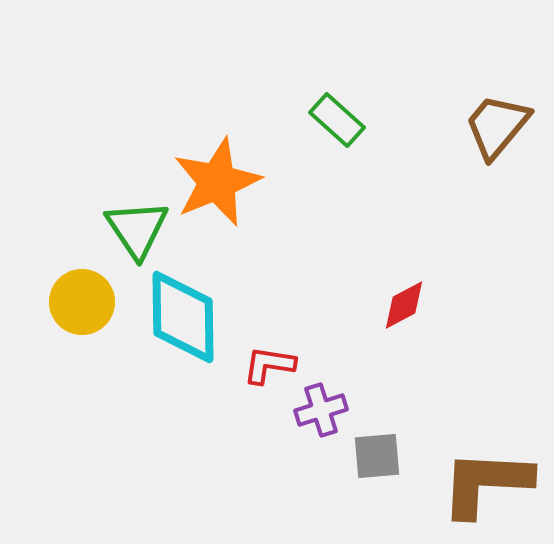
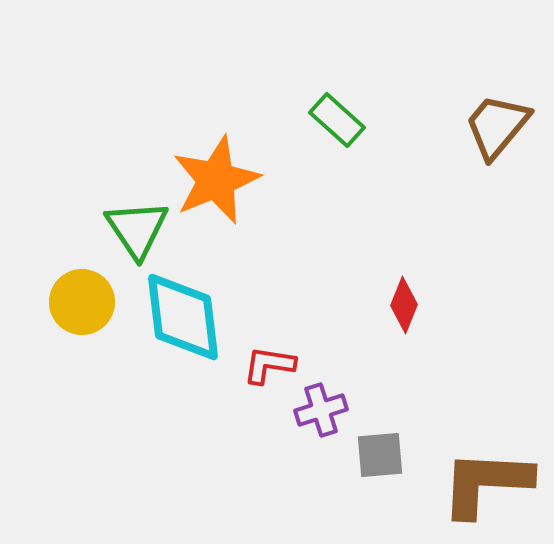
orange star: moved 1 px left, 2 px up
red diamond: rotated 40 degrees counterclockwise
cyan diamond: rotated 6 degrees counterclockwise
gray square: moved 3 px right, 1 px up
